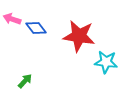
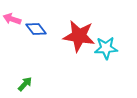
blue diamond: moved 1 px down
cyan star: moved 14 px up; rotated 10 degrees counterclockwise
green arrow: moved 3 px down
